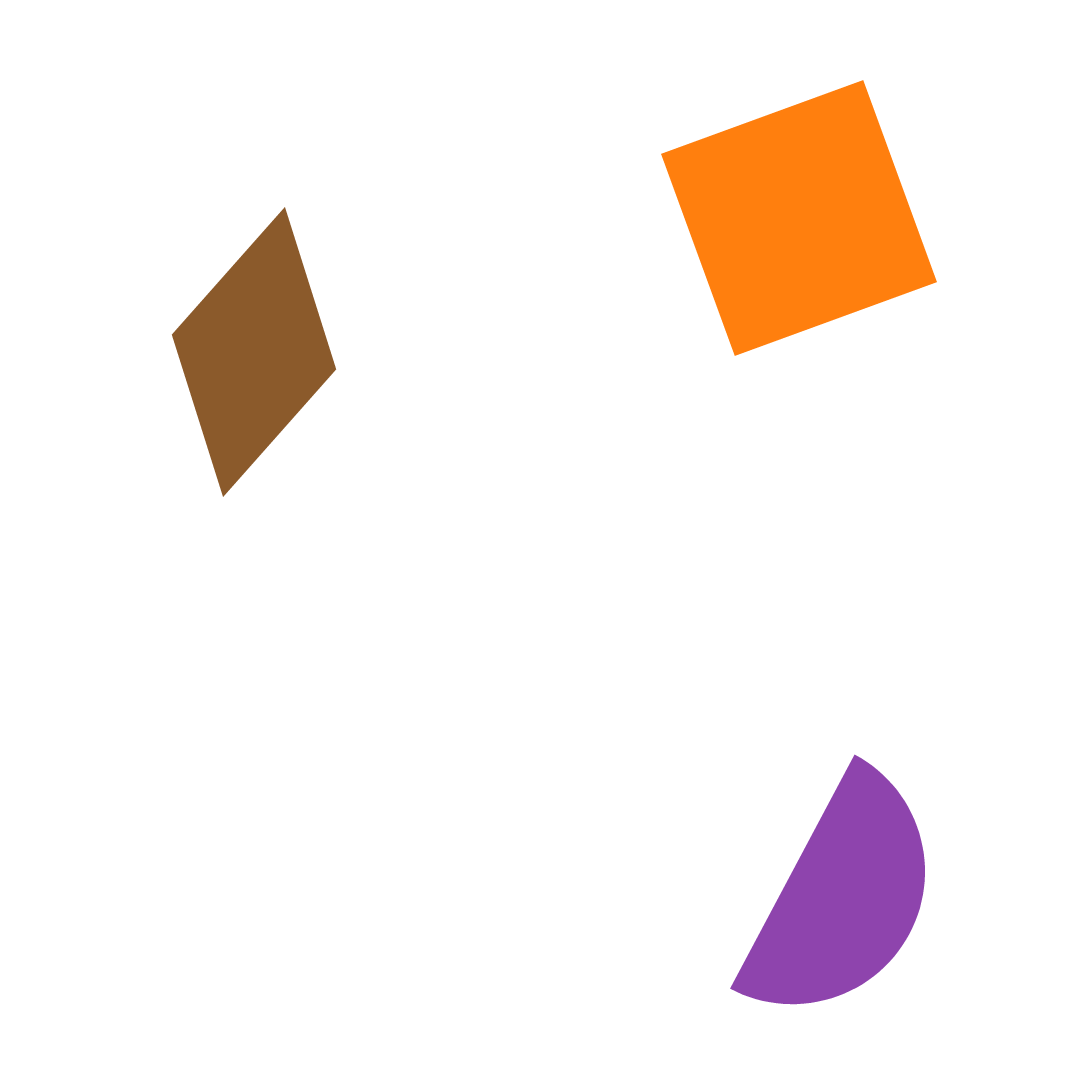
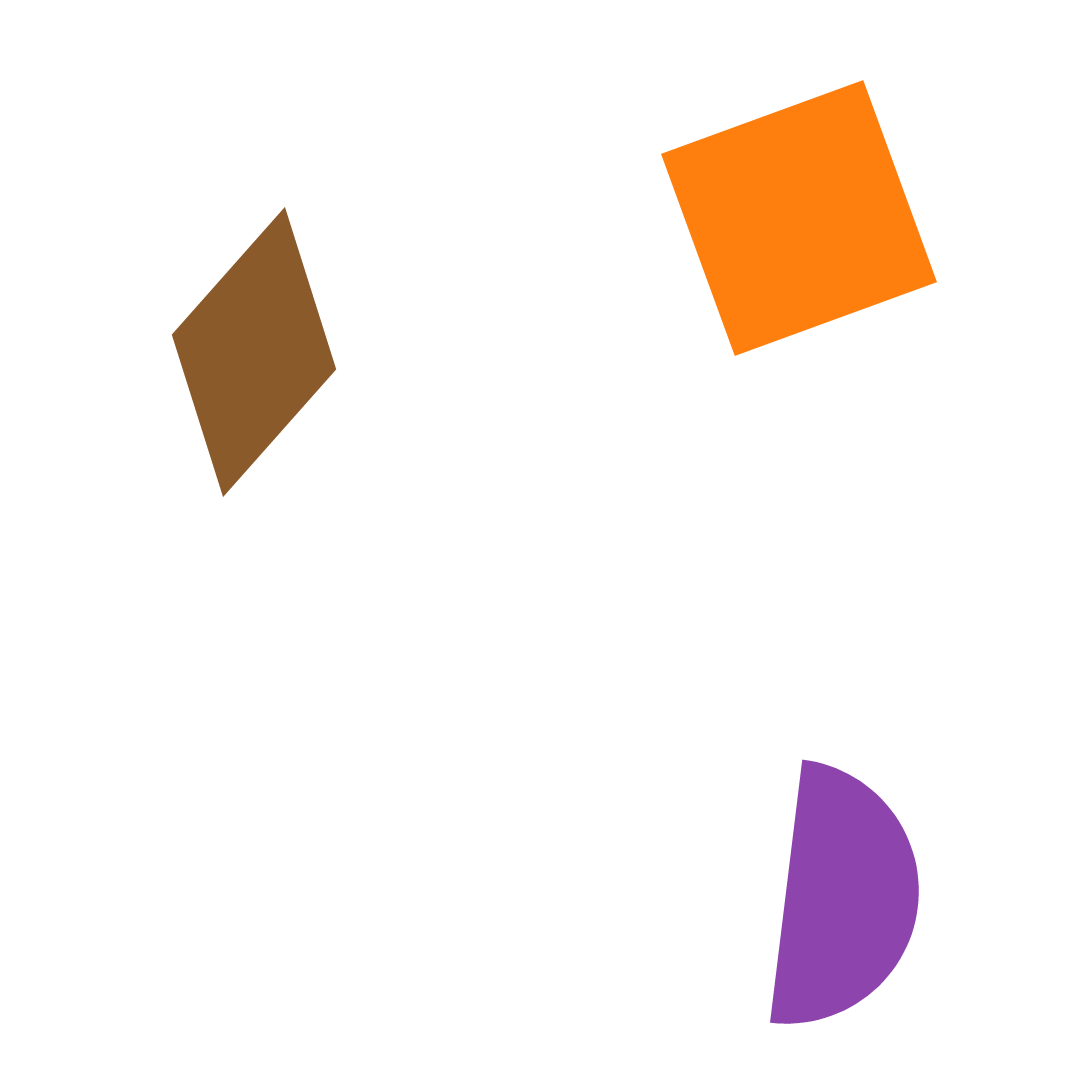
purple semicircle: rotated 21 degrees counterclockwise
